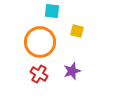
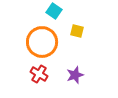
cyan square: moved 2 px right; rotated 28 degrees clockwise
orange circle: moved 2 px right
purple star: moved 3 px right, 4 px down
